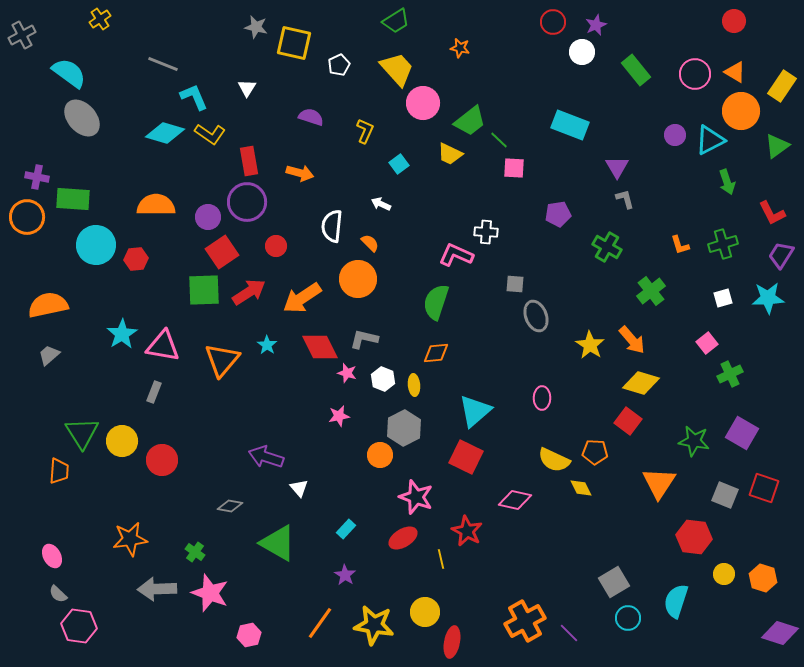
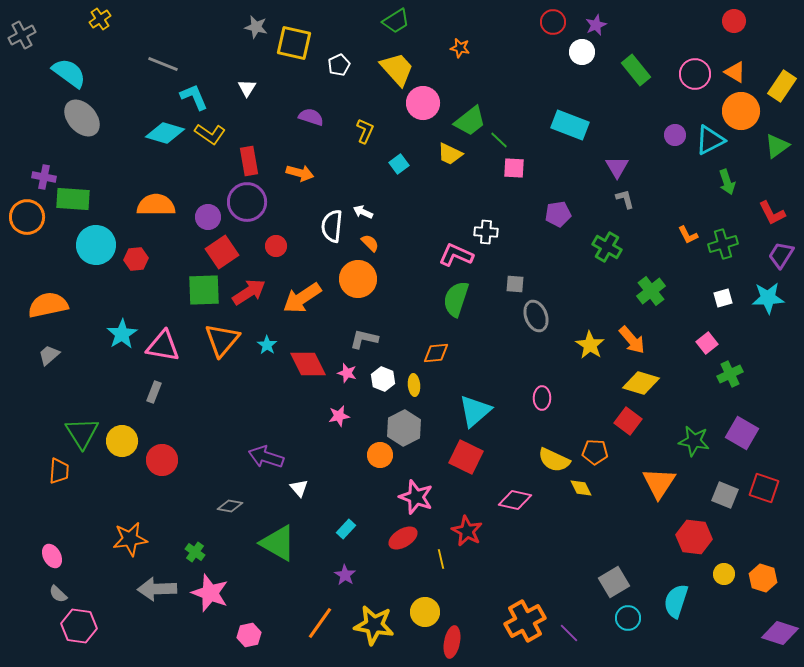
purple cross at (37, 177): moved 7 px right
white arrow at (381, 204): moved 18 px left, 8 px down
orange L-shape at (680, 245): moved 8 px right, 10 px up; rotated 10 degrees counterclockwise
green semicircle at (436, 302): moved 20 px right, 3 px up
red diamond at (320, 347): moved 12 px left, 17 px down
orange triangle at (222, 360): moved 20 px up
